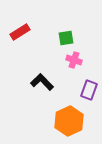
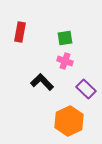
red rectangle: rotated 48 degrees counterclockwise
green square: moved 1 px left
pink cross: moved 9 px left, 1 px down
purple rectangle: moved 3 px left, 1 px up; rotated 66 degrees counterclockwise
